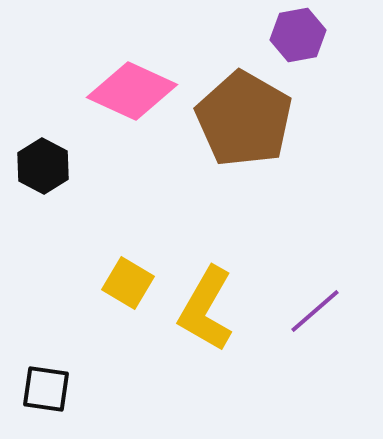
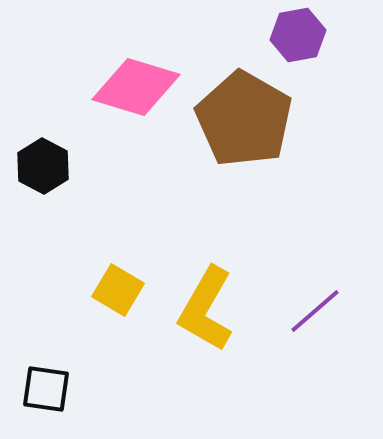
pink diamond: moved 4 px right, 4 px up; rotated 8 degrees counterclockwise
yellow square: moved 10 px left, 7 px down
